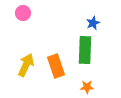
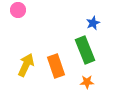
pink circle: moved 5 px left, 3 px up
green rectangle: rotated 24 degrees counterclockwise
orange star: moved 5 px up
